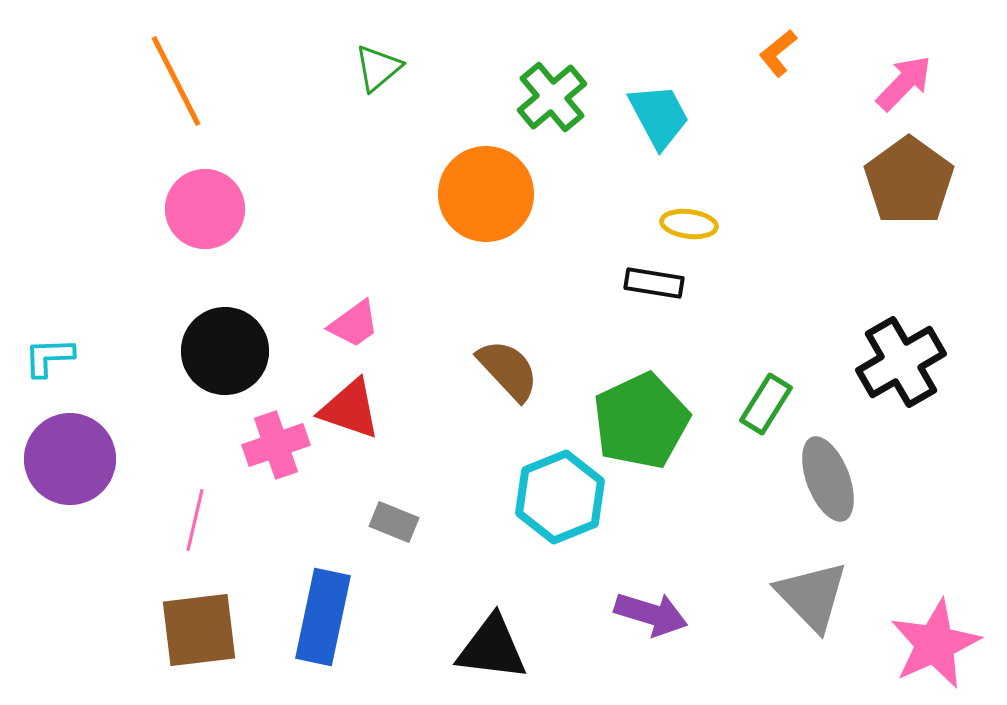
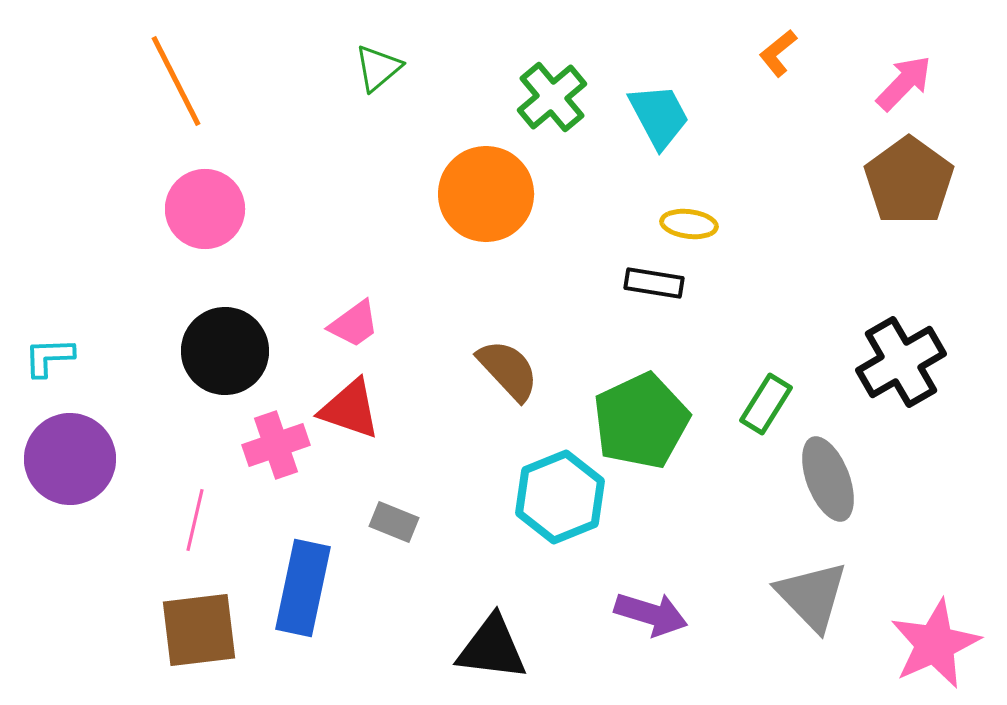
blue rectangle: moved 20 px left, 29 px up
